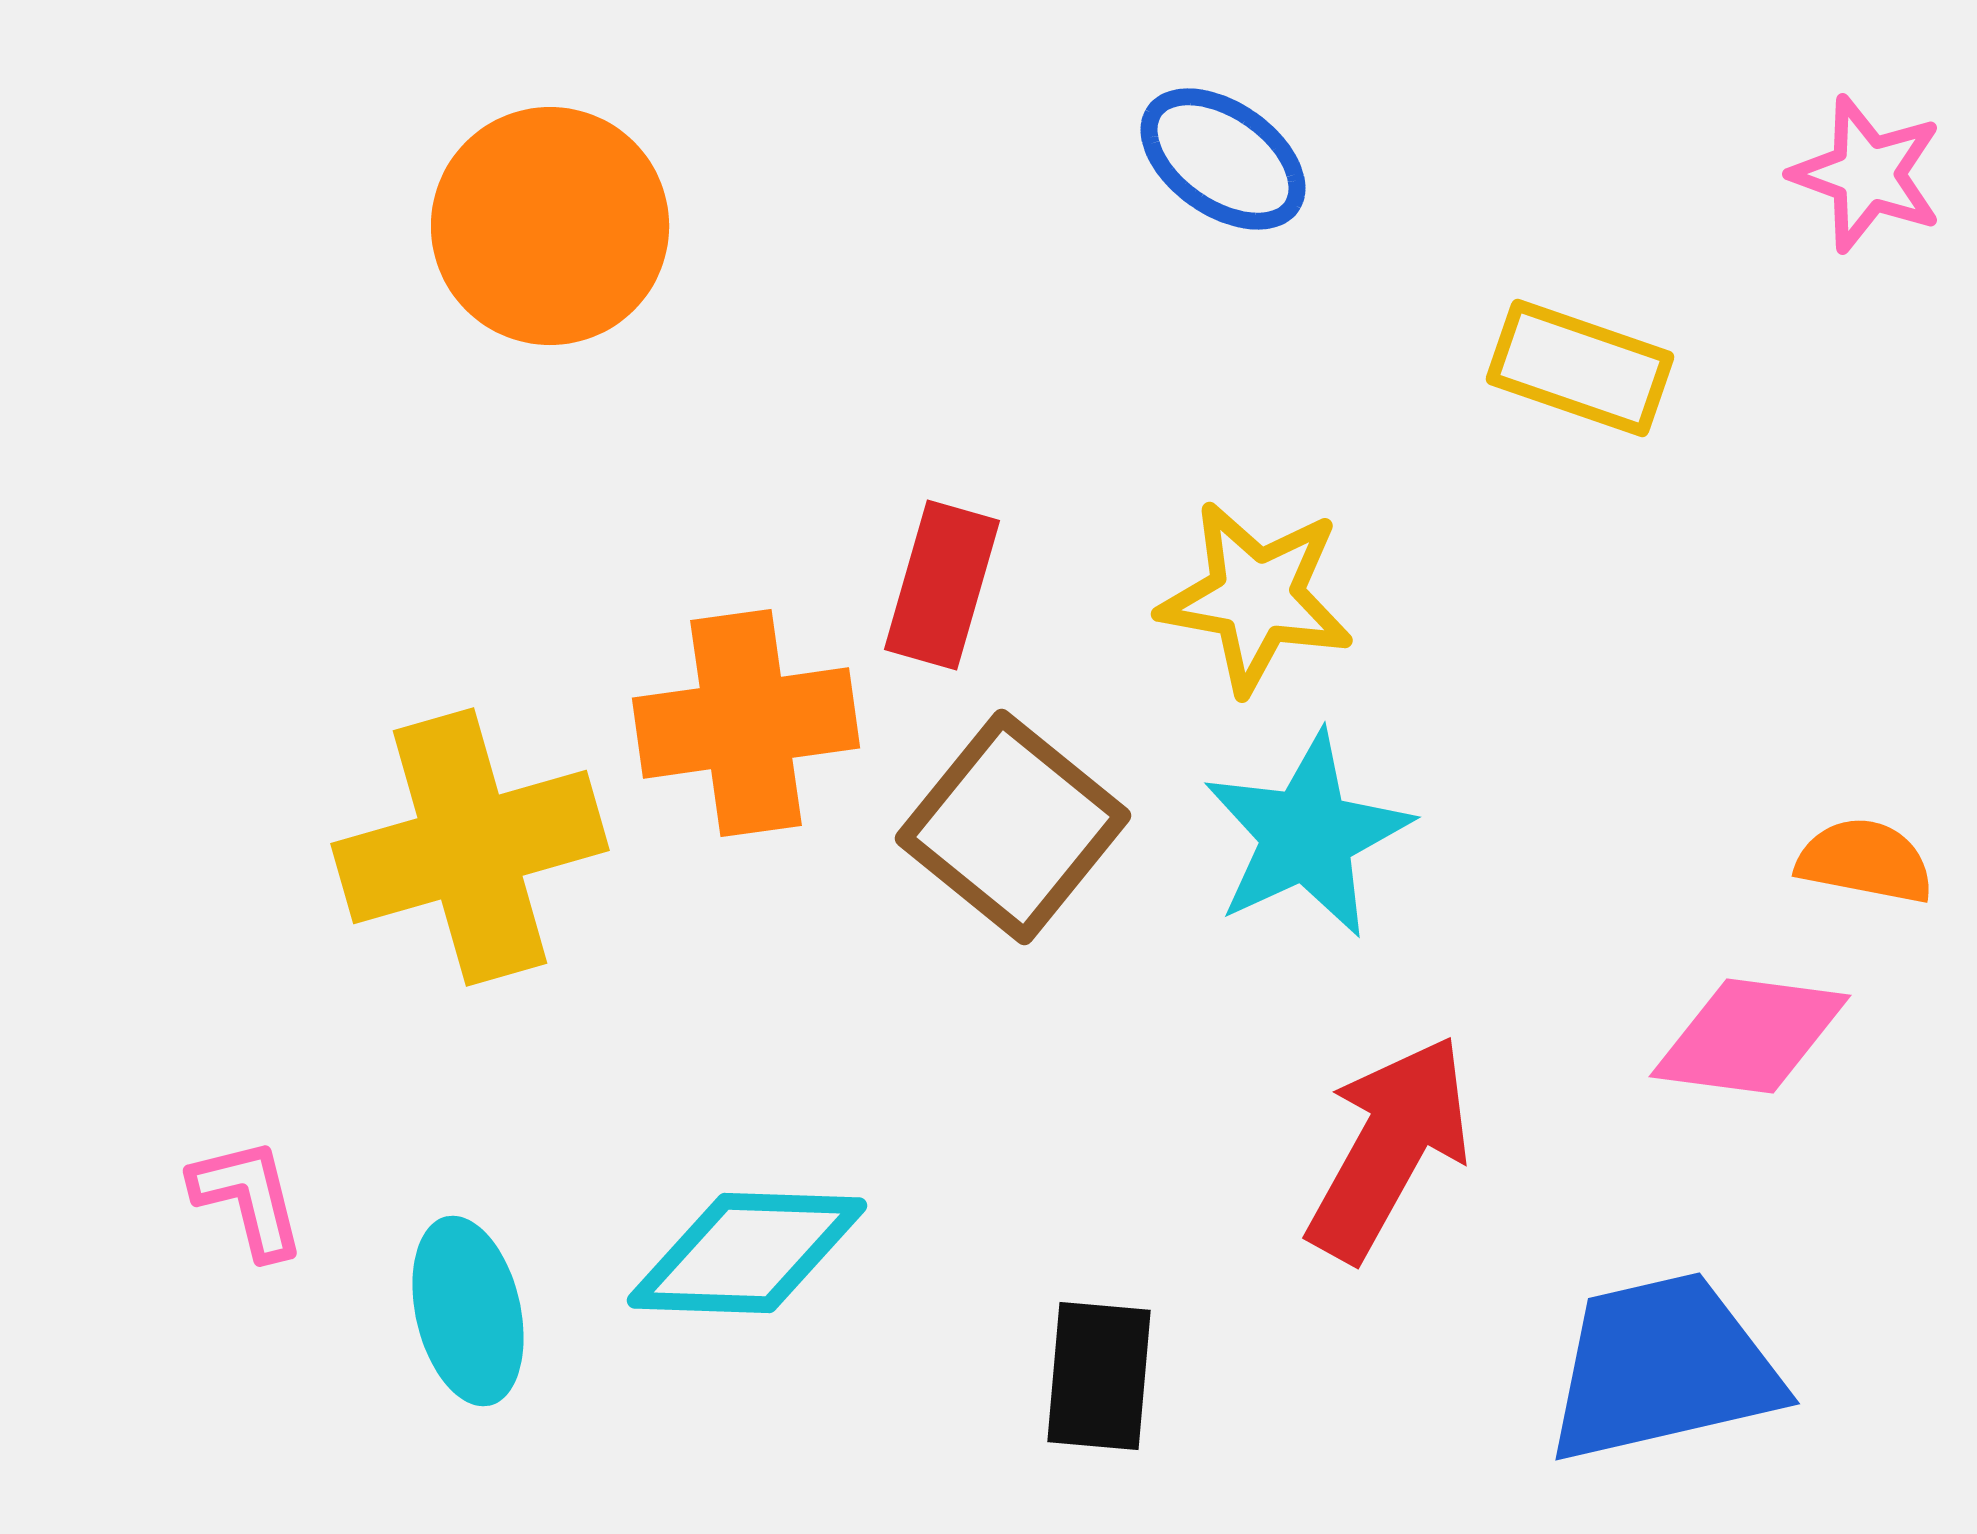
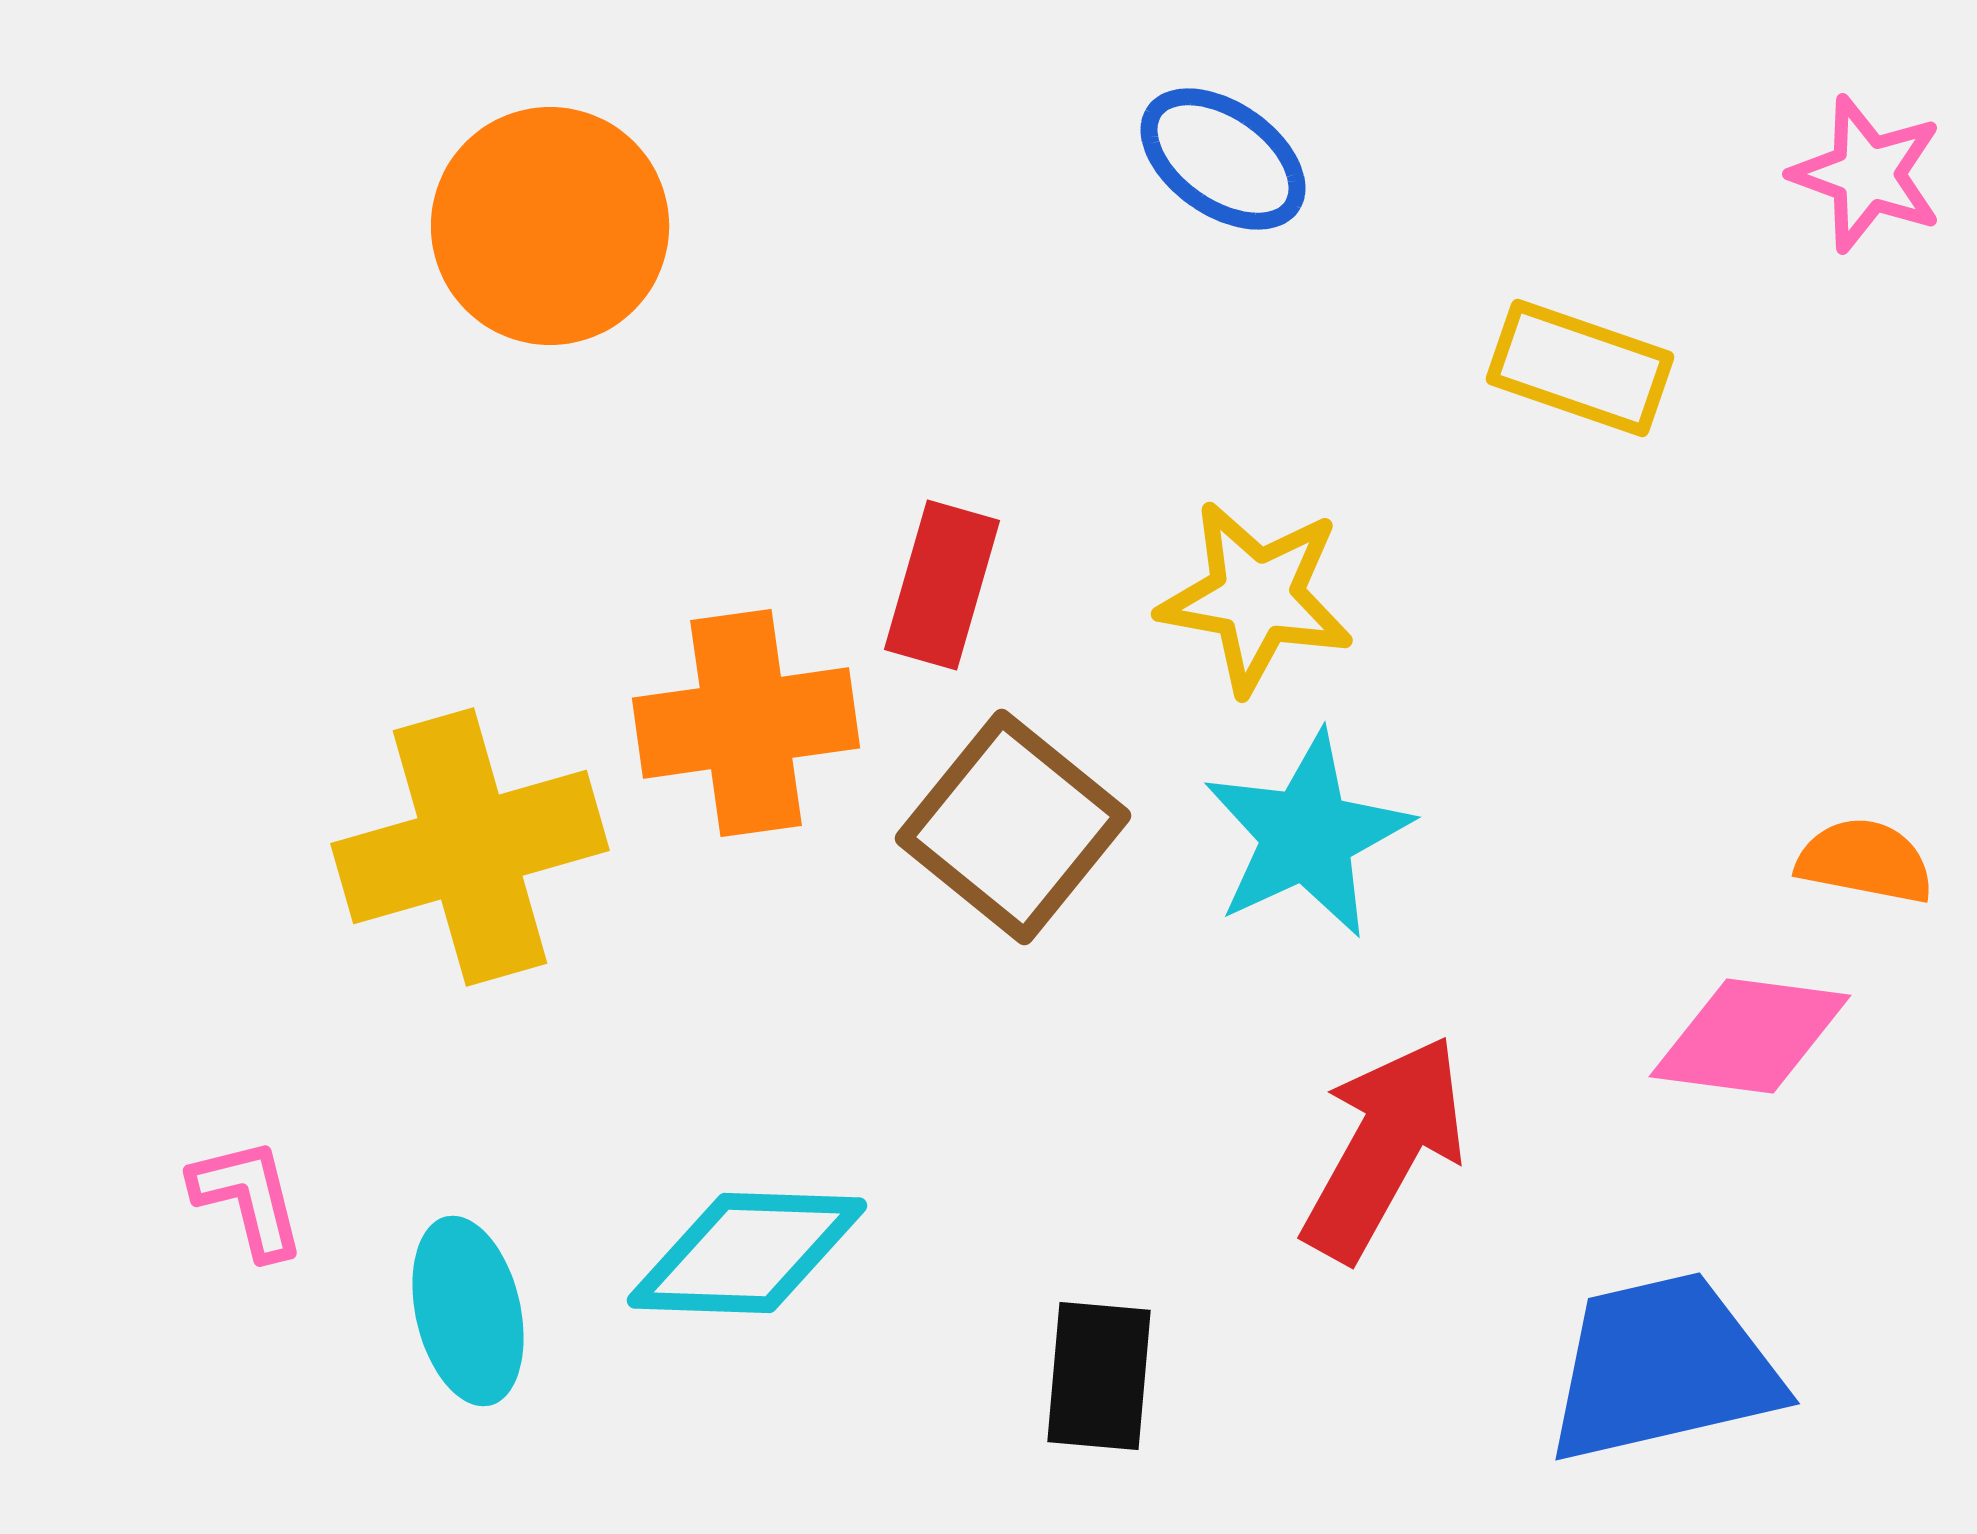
red arrow: moved 5 px left
